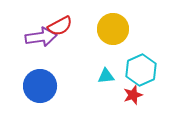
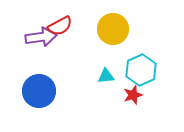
blue circle: moved 1 px left, 5 px down
